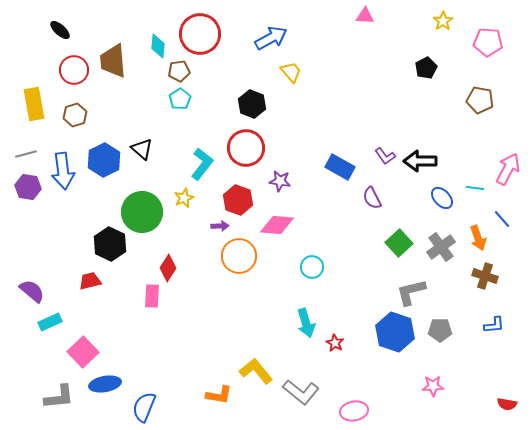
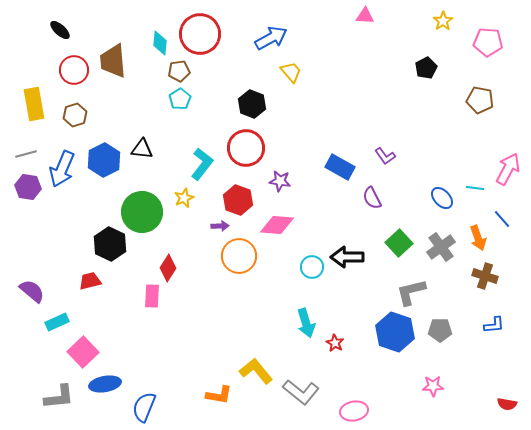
cyan diamond at (158, 46): moved 2 px right, 3 px up
black triangle at (142, 149): rotated 35 degrees counterclockwise
black arrow at (420, 161): moved 73 px left, 96 px down
blue arrow at (63, 171): moved 1 px left, 2 px up; rotated 30 degrees clockwise
cyan rectangle at (50, 322): moved 7 px right
